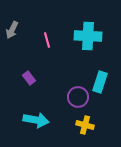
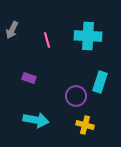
purple rectangle: rotated 32 degrees counterclockwise
purple circle: moved 2 px left, 1 px up
